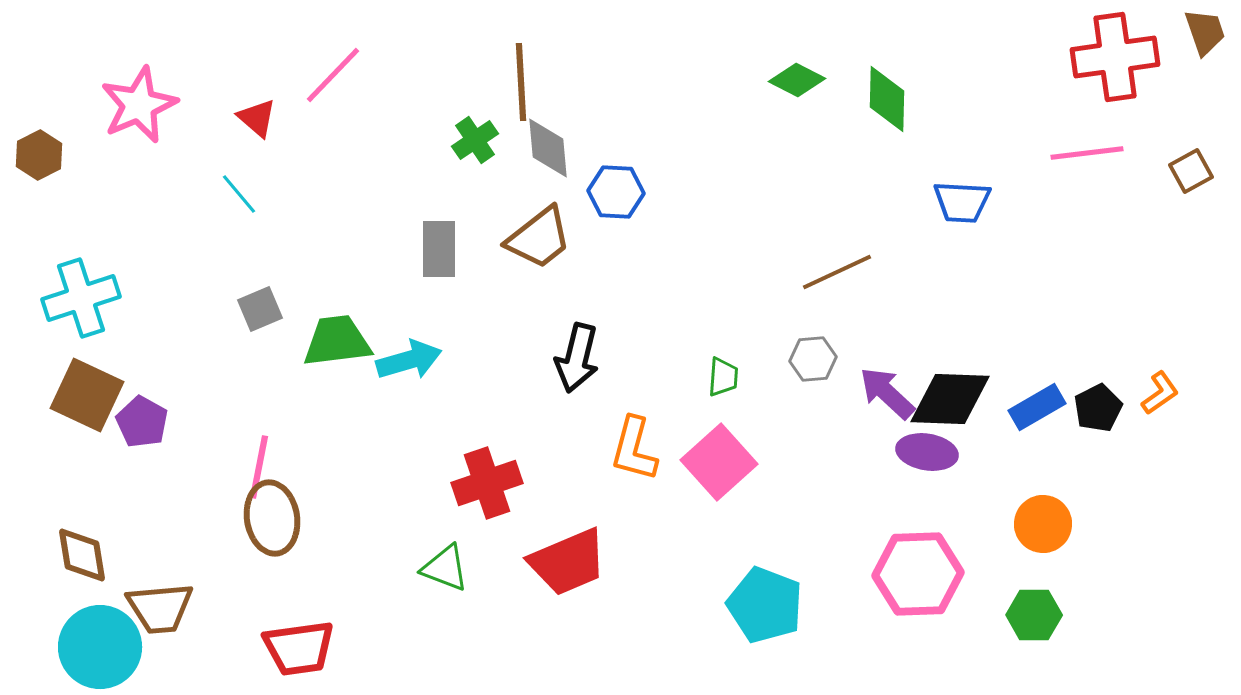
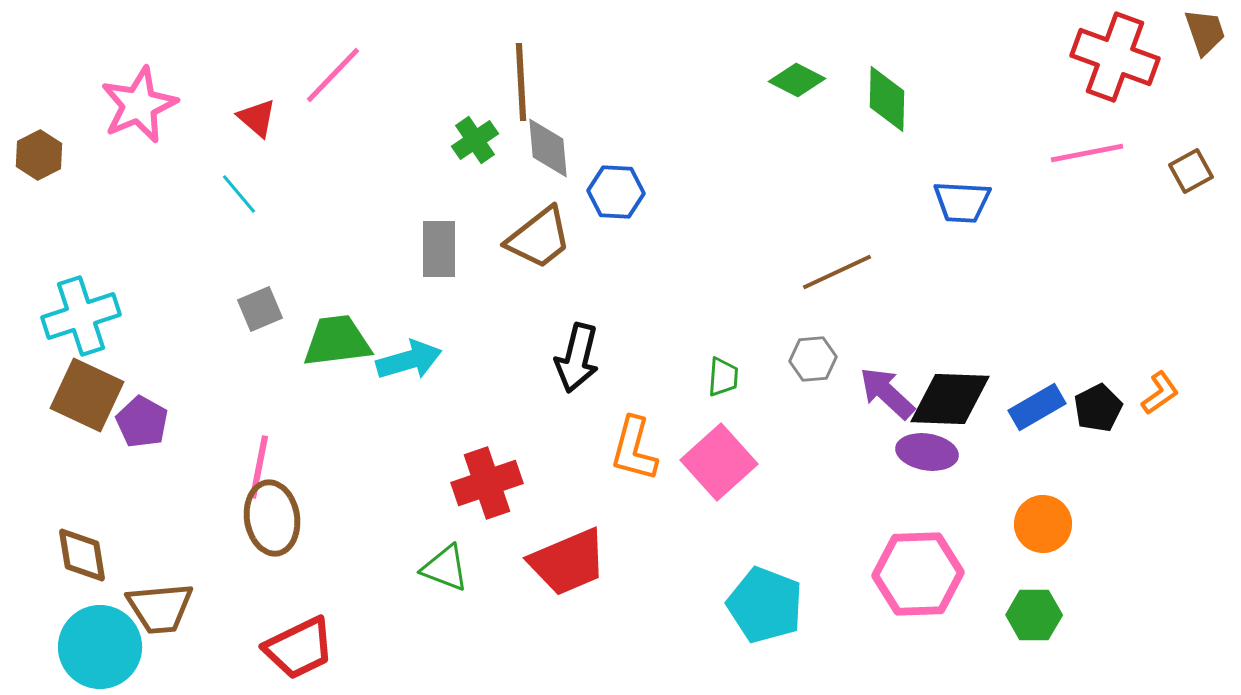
red cross at (1115, 57): rotated 28 degrees clockwise
pink line at (1087, 153): rotated 4 degrees counterclockwise
cyan cross at (81, 298): moved 18 px down
red trapezoid at (299, 648): rotated 18 degrees counterclockwise
